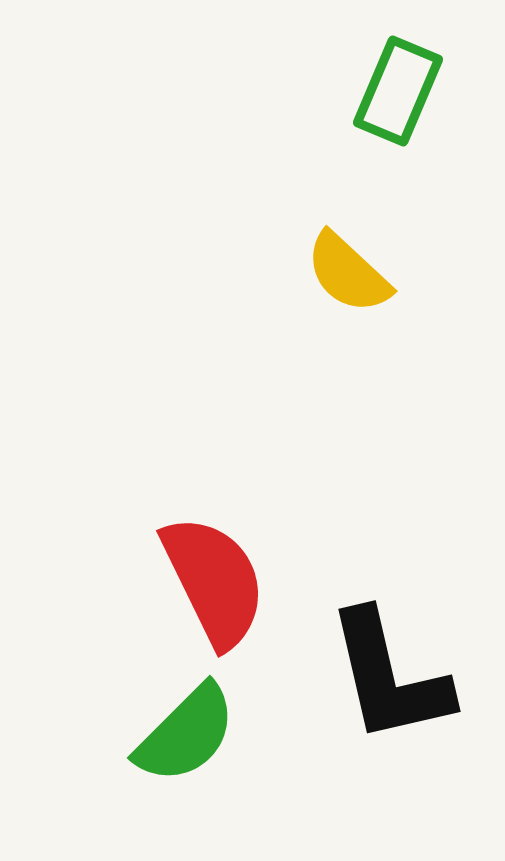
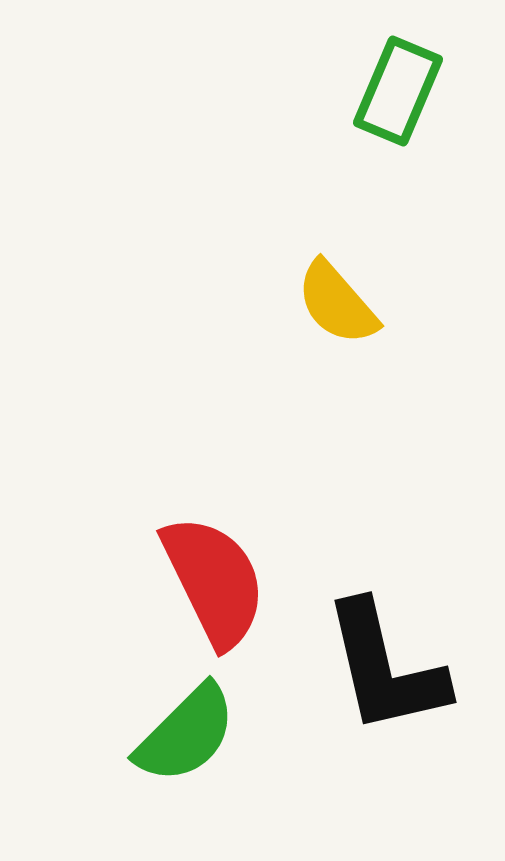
yellow semicircle: moved 11 px left, 30 px down; rotated 6 degrees clockwise
black L-shape: moved 4 px left, 9 px up
